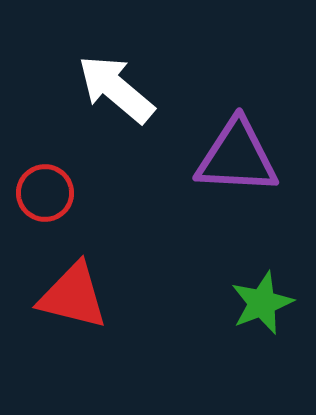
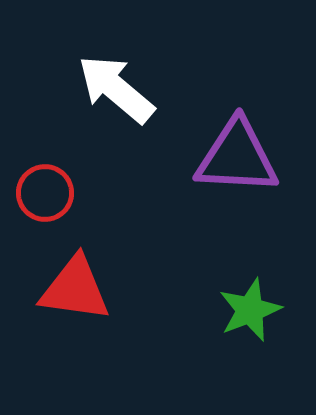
red triangle: moved 2 px right, 7 px up; rotated 6 degrees counterclockwise
green star: moved 12 px left, 7 px down
